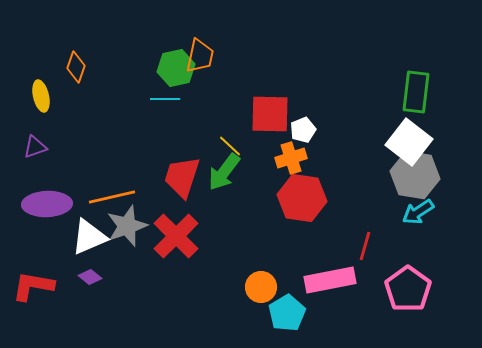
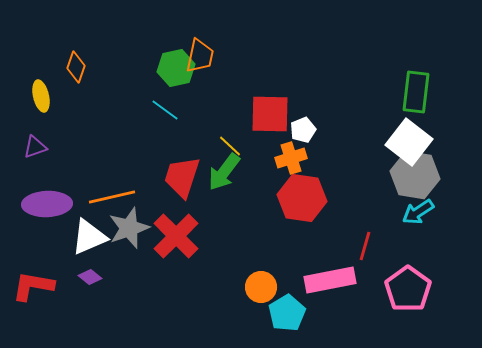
cyan line: moved 11 px down; rotated 36 degrees clockwise
gray star: moved 2 px right, 2 px down
